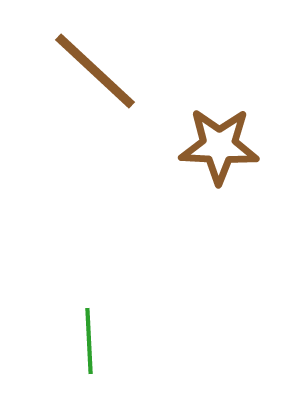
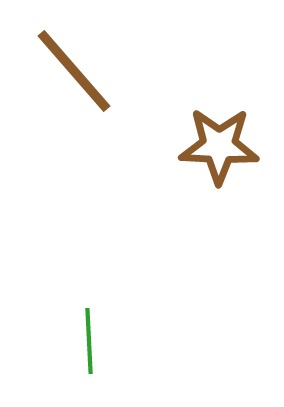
brown line: moved 21 px left; rotated 6 degrees clockwise
